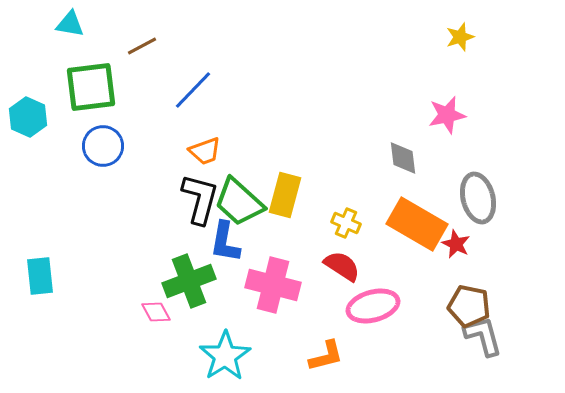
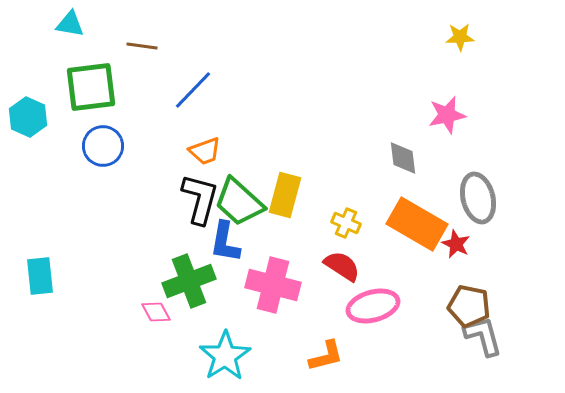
yellow star: rotated 16 degrees clockwise
brown line: rotated 36 degrees clockwise
